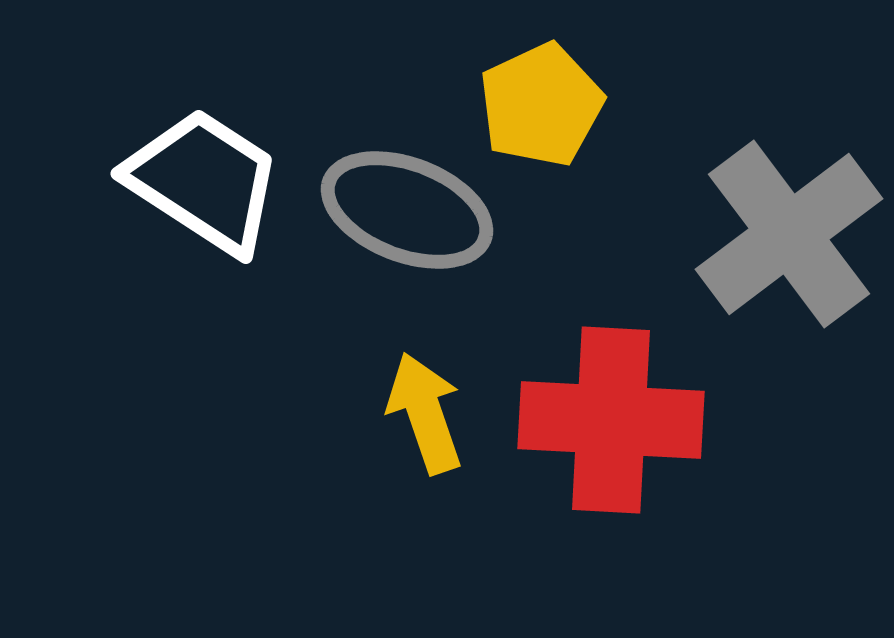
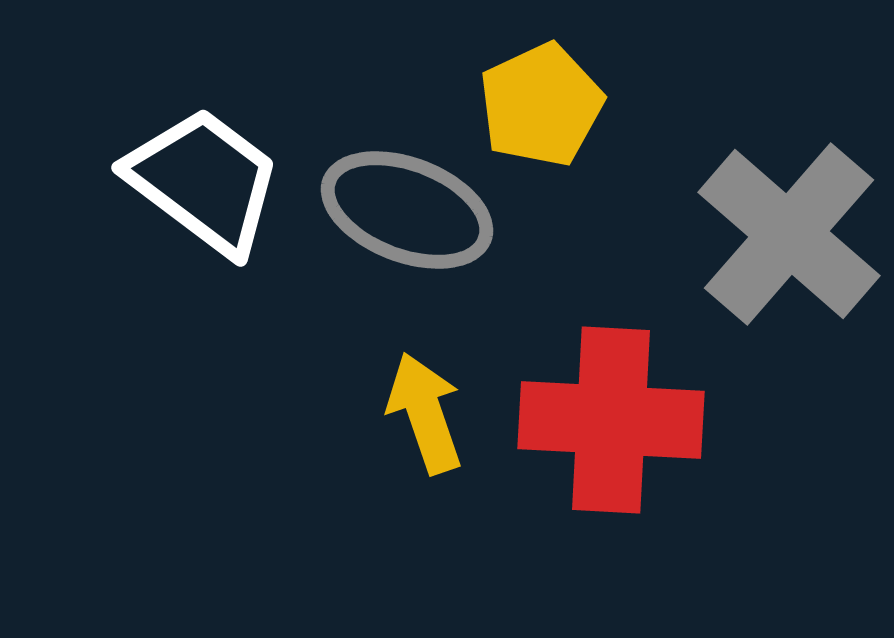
white trapezoid: rotated 4 degrees clockwise
gray cross: rotated 12 degrees counterclockwise
